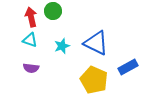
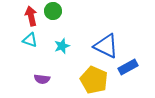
red arrow: moved 1 px up
blue triangle: moved 10 px right, 3 px down
purple semicircle: moved 11 px right, 11 px down
